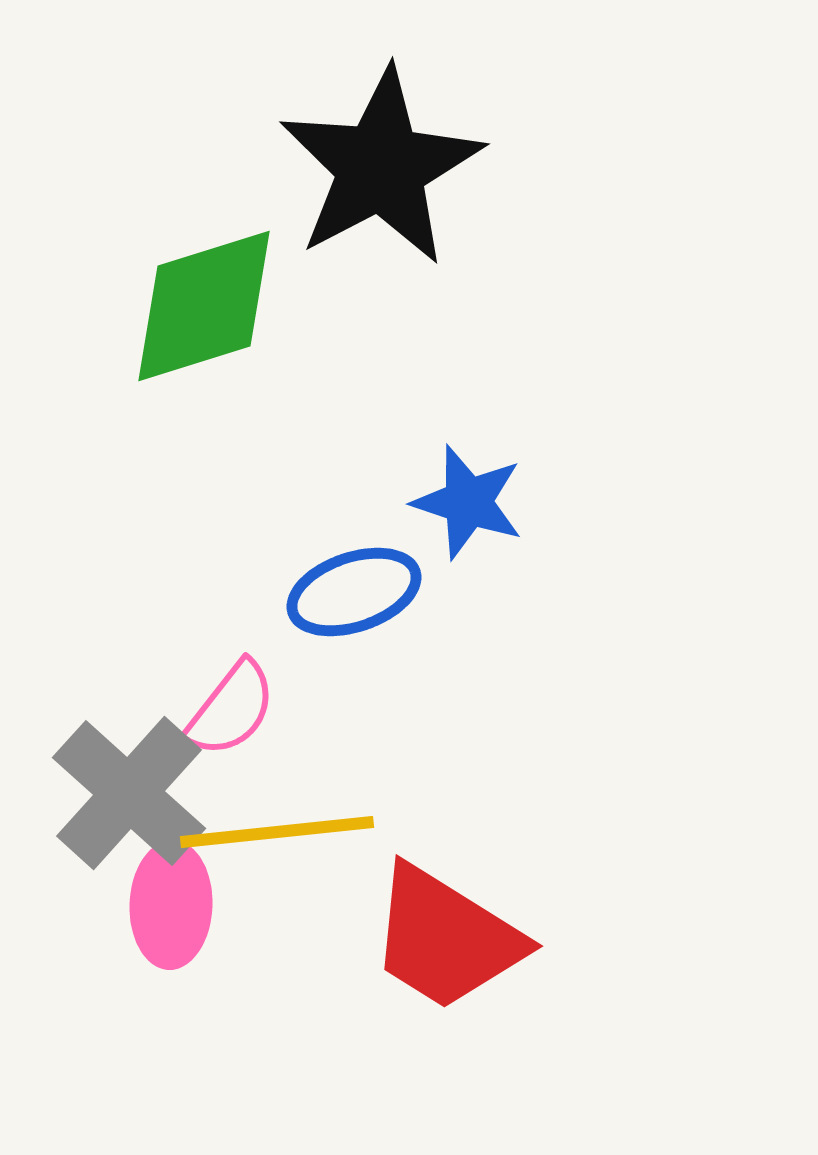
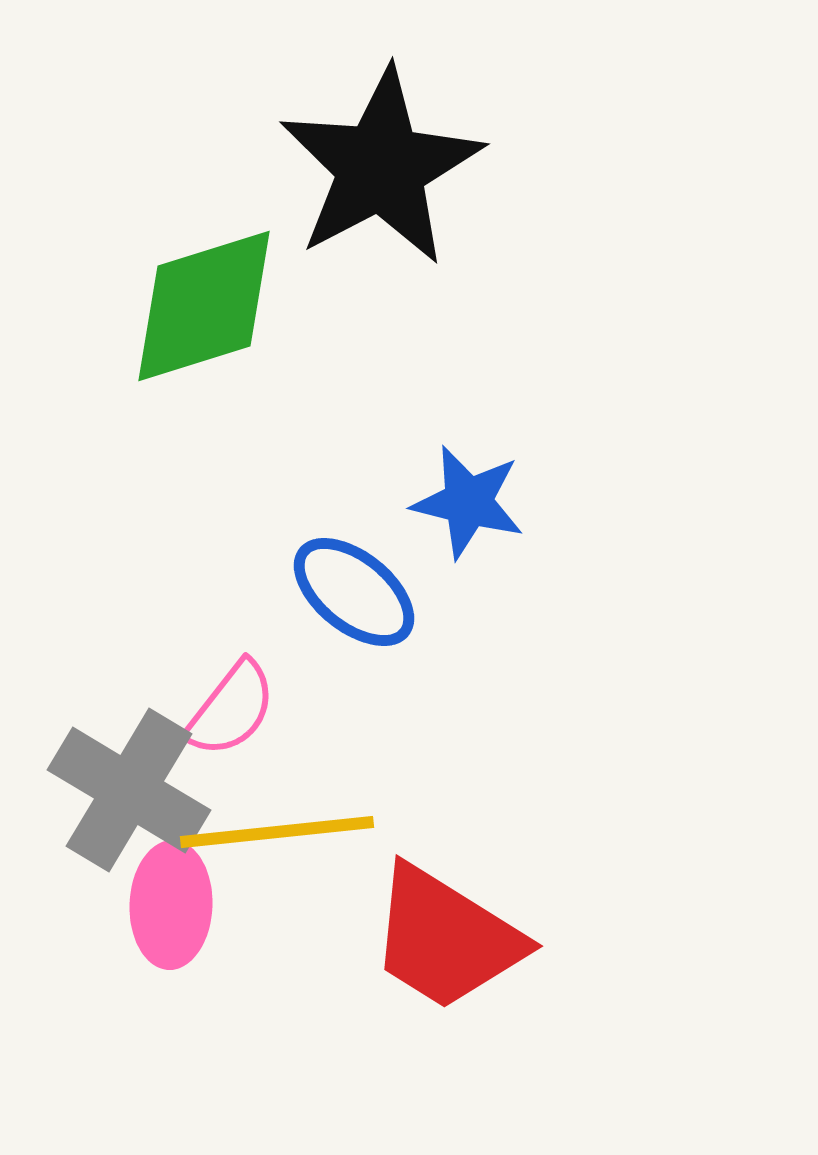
blue star: rotated 4 degrees counterclockwise
blue ellipse: rotated 58 degrees clockwise
gray cross: moved 3 px up; rotated 11 degrees counterclockwise
